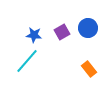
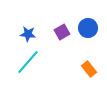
blue star: moved 6 px left, 1 px up
cyan line: moved 1 px right, 1 px down
